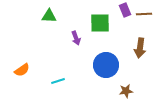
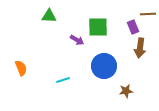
purple rectangle: moved 8 px right, 17 px down
brown line: moved 4 px right
green square: moved 2 px left, 4 px down
purple arrow: moved 1 px right, 2 px down; rotated 40 degrees counterclockwise
blue circle: moved 2 px left, 1 px down
orange semicircle: moved 1 px left, 2 px up; rotated 77 degrees counterclockwise
cyan line: moved 5 px right, 1 px up
